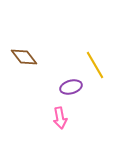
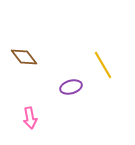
yellow line: moved 8 px right
pink arrow: moved 30 px left
